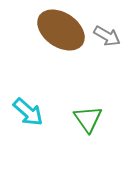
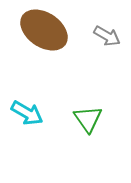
brown ellipse: moved 17 px left
cyan arrow: moved 1 px left, 1 px down; rotated 12 degrees counterclockwise
